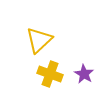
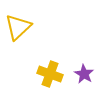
yellow triangle: moved 21 px left, 13 px up
